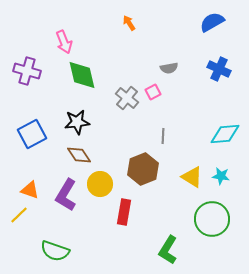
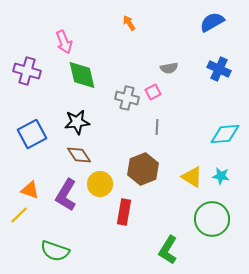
gray cross: rotated 25 degrees counterclockwise
gray line: moved 6 px left, 9 px up
